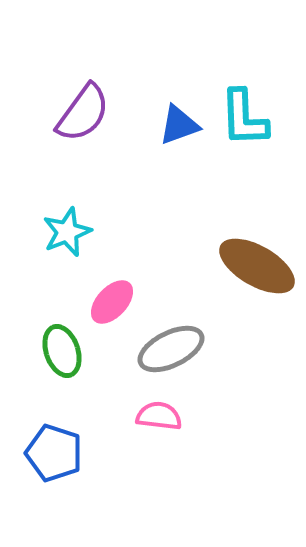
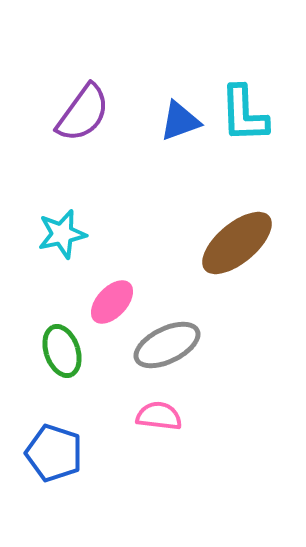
cyan L-shape: moved 4 px up
blue triangle: moved 1 px right, 4 px up
cyan star: moved 5 px left, 2 px down; rotated 9 degrees clockwise
brown ellipse: moved 20 px left, 23 px up; rotated 70 degrees counterclockwise
gray ellipse: moved 4 px left, 4 px up
